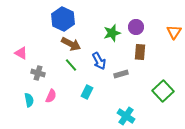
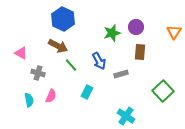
brown arrow: moved 13 px left, 2 px down
